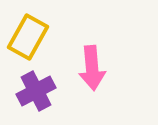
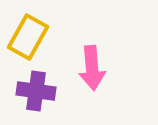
purple cross: rotated 36 degrees clockwise
